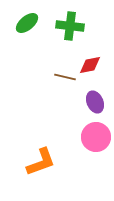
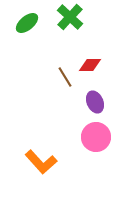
green cross: moved 9 px up; rotated 36 degrees clockwise
red diamond: rotated 10 degrees clockwise
brown line: rotated 45 degrees clockwise
orange L-shape: rotated 68 degrees clockwise
